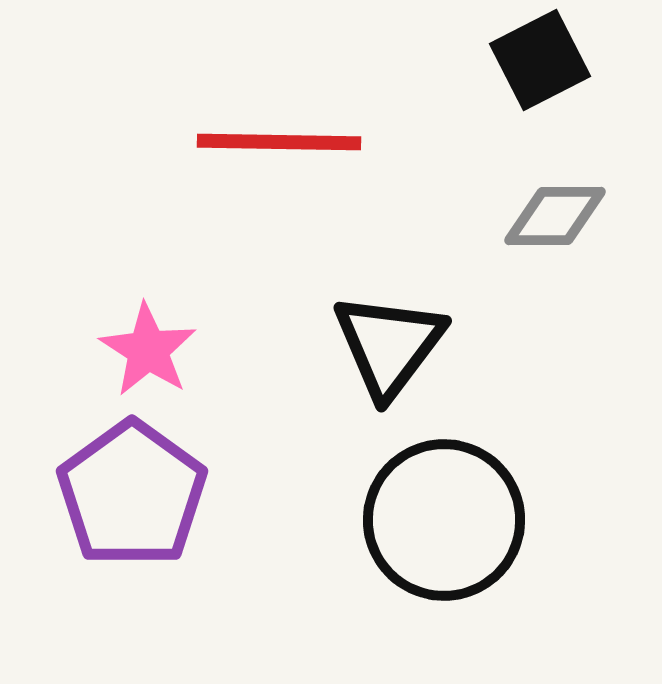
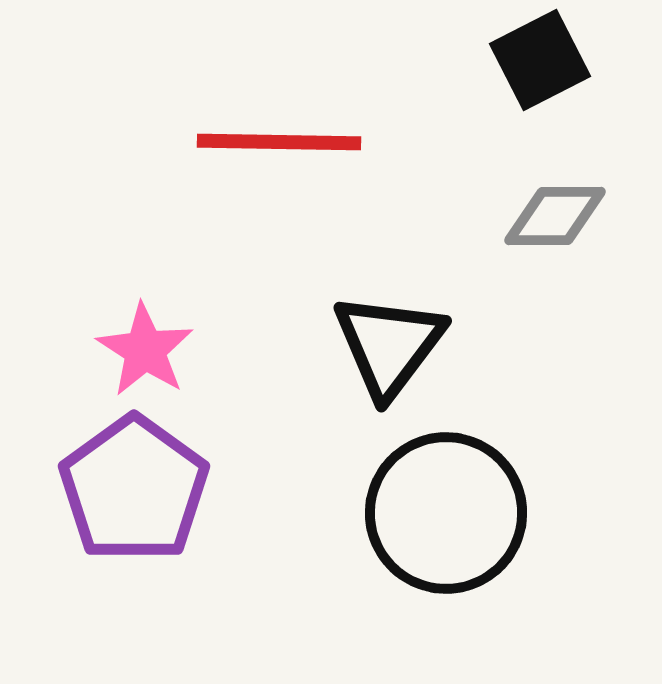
pink star: moved 3 px left
purple pentagon: moved 2 px right, 5 px up
black circle: moved 2 px right, 7 px up
